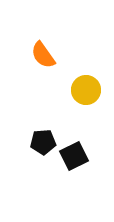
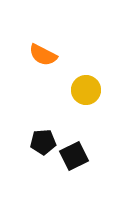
orange semicircle: rotated 28 degrees counterclockwise
